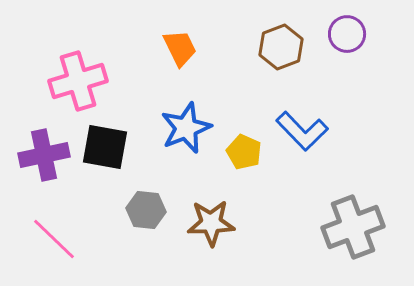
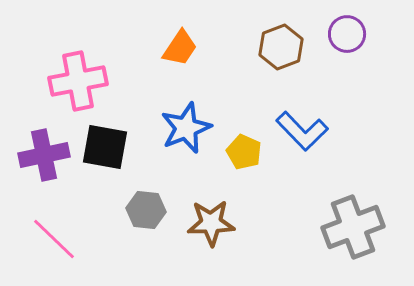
orange trapezoid: rotated 60 degrees clockwise
pink cross: rotated 6 degrees clockwise
